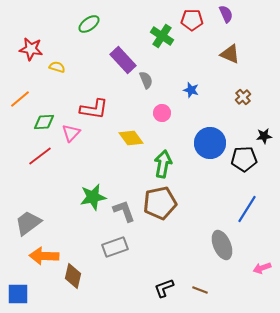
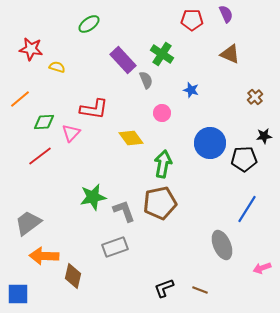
green cross: moved 18 px down
brown cross: moved 12 px right
